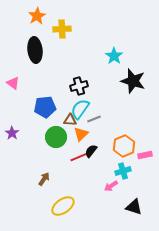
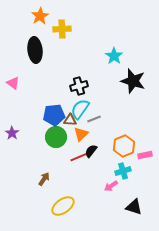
orange star: moved 3 px right
blue pentagon: moved 9 px right, 8 px down
